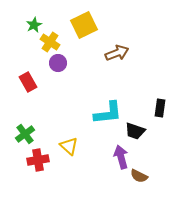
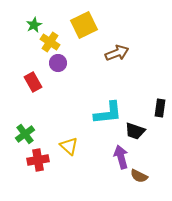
red rectangle: moved 5 px right
